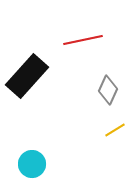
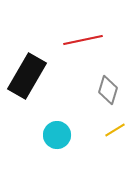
black rectangle: rotated 12 degrees counterclockwise
gray diamond: rotated 8 degrees counterclockwise
cyan circle: moved 25 px right, 29 px up
